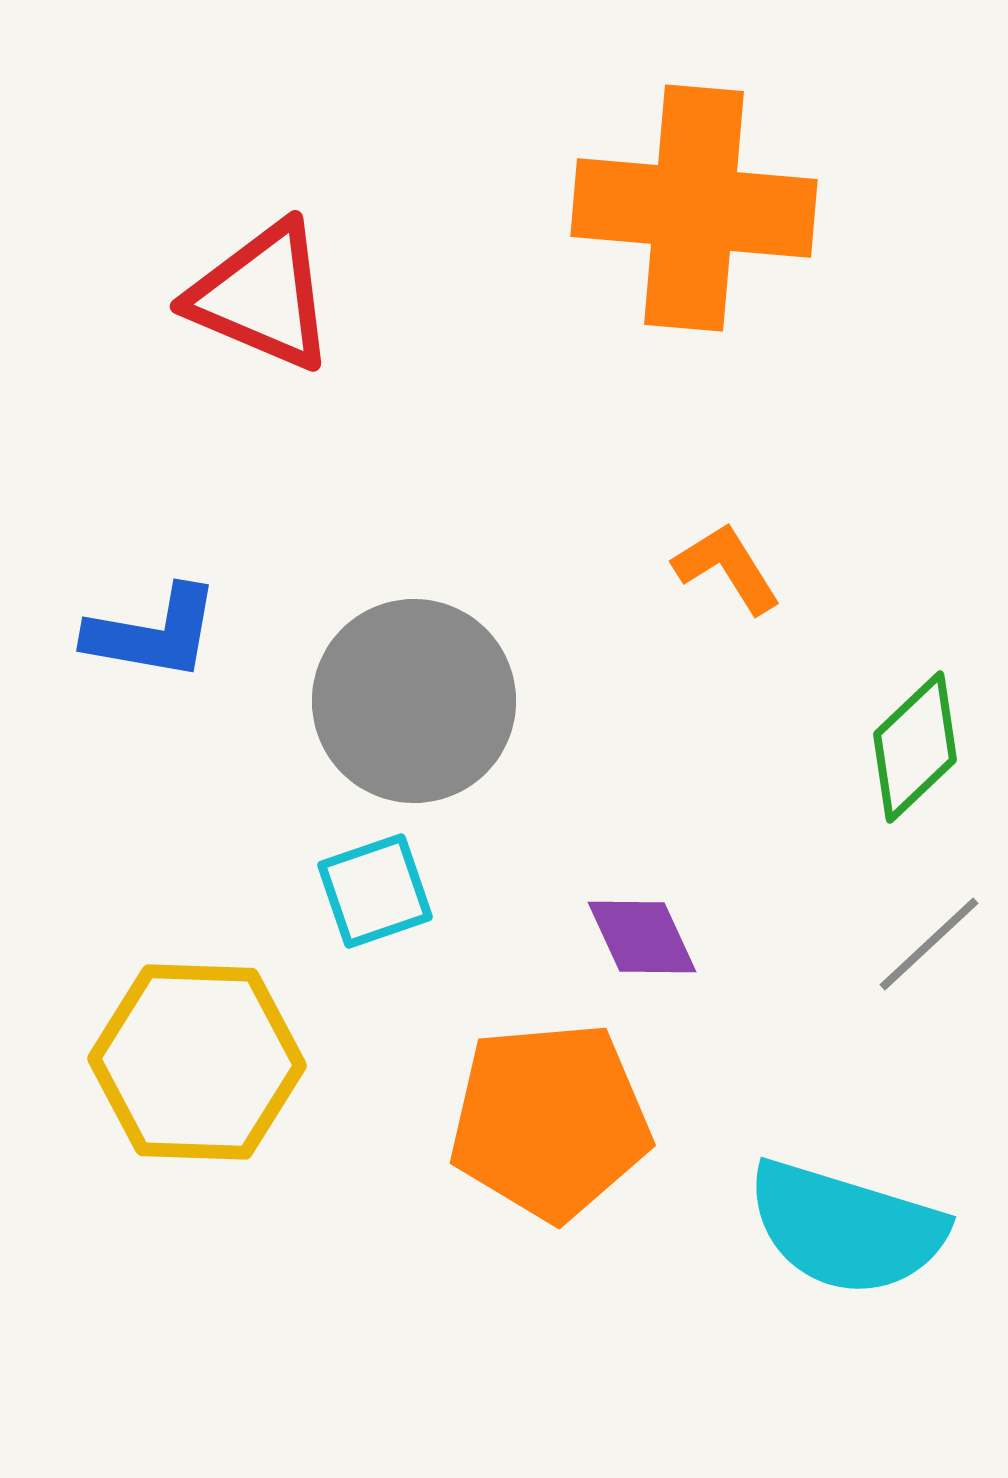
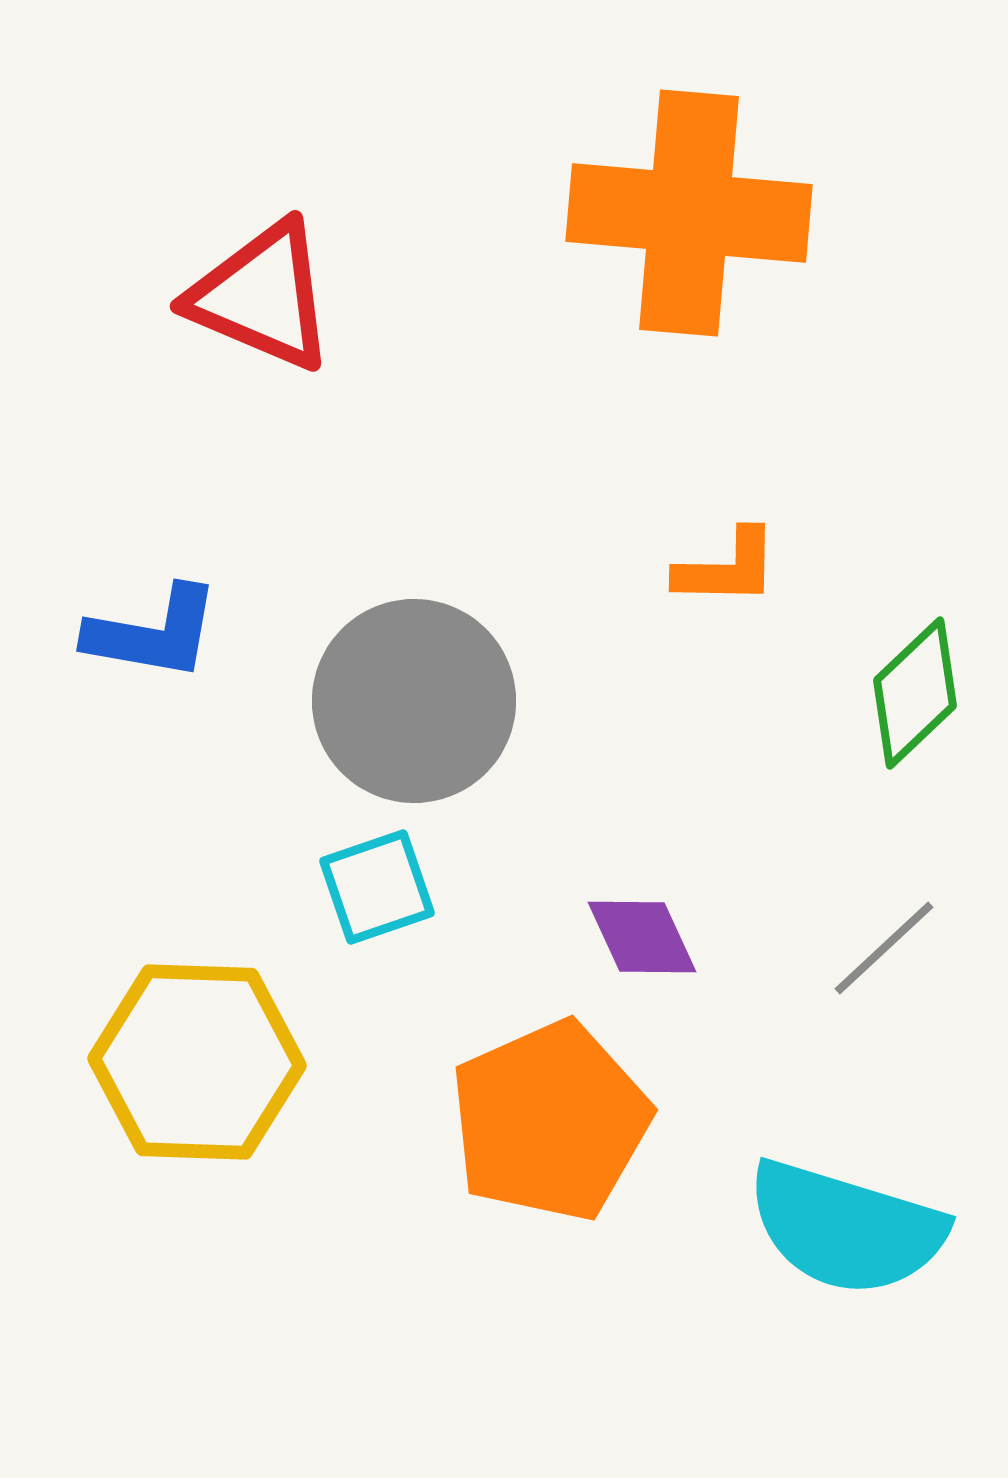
orange cross: moved 5 px left, 5 px down
orange L-shape: rotated 123 degrees clockwise
green diamond: moved 54 px up
cyan square: moved 2 px right, 4 px up
gray line: moved 45 px left, 4 px down
orange pentagon: rotated 19 degrees counterclockwise
